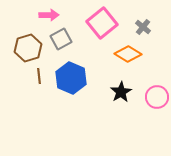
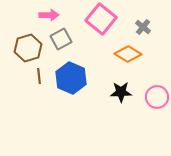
pink square: moved 1 px left, 4 px up; rotated 12 degrees counterclockwise
black star: rotated 30 degrees clockwise
